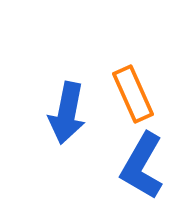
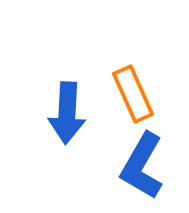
blue arrow: rotated 8 degrees counterclockwise
